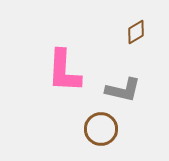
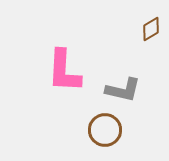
brown diamond: moved 15 px right, 3 px up
brown circle: moved 4 px right, 1 px down
